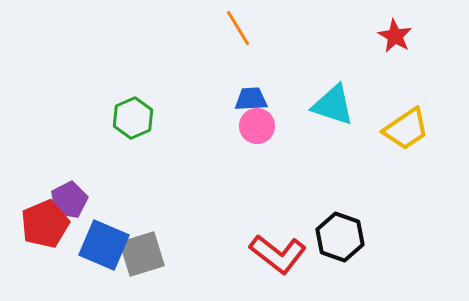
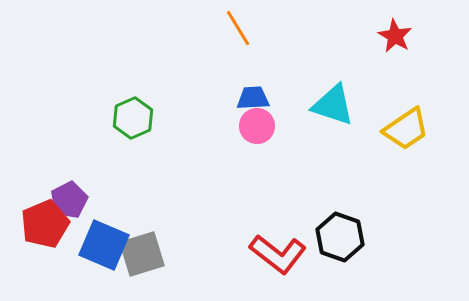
blue trapezoid: moved 2 px right, 1 px up
